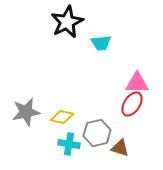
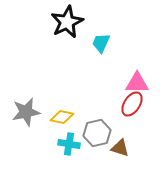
cyan trapezoid: rotated 120 degrees clockwise
